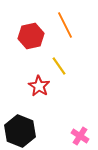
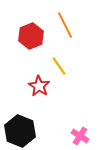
red hexagon: rotated 10 degrees counterclockwise
